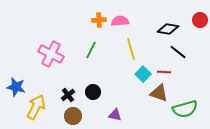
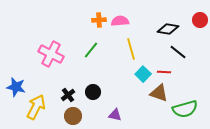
green line: rotated 12 degrees clockwise
